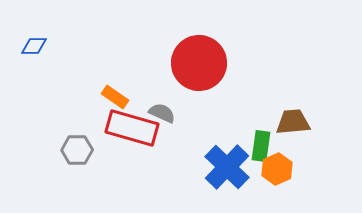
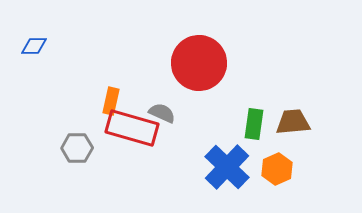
orange rectangle: moved 4 px left, 4 px down; rotated 68 degrees clockwise
green rectangle: moved 7 px left, 22 px up
gray hexagon: moved 2 px up
